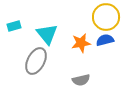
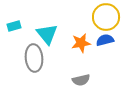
gray ellipse: moved 2 px left, 3 px up; rotated 32 degrees counterclockwise
